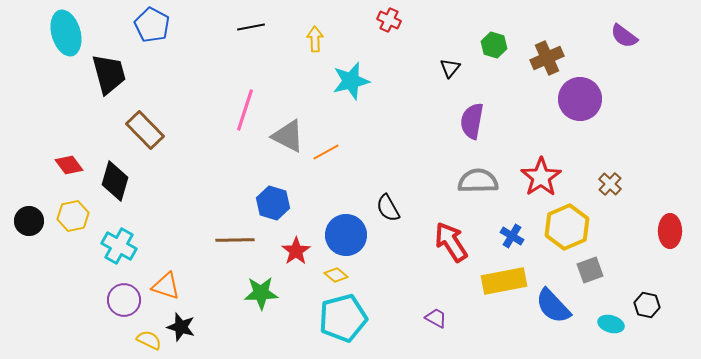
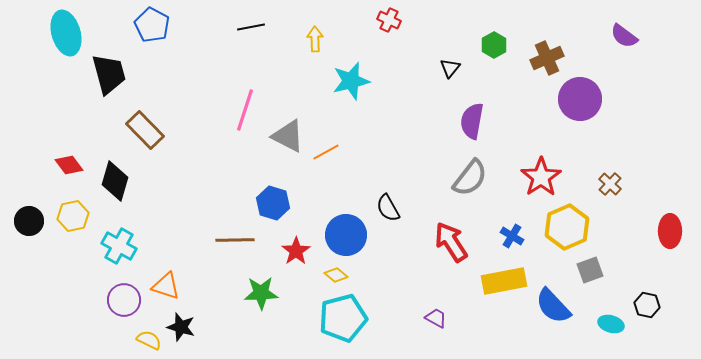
green hexagon at (494, 45): rotated 15 degrees clockwise
gray semicircle at (478, 181): moved 8 px left, 3 px up; rotated 129 degrees clockwise
